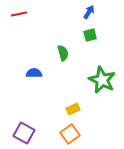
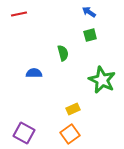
blue arrow: rotated 88 degrees counterclockwise
